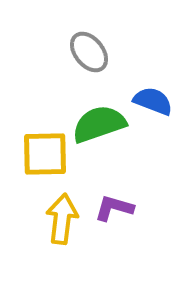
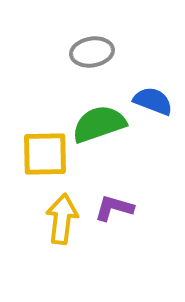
gray ellipse: moved 3 px right; rotated 60 degrees counterclockwise
